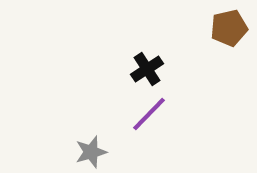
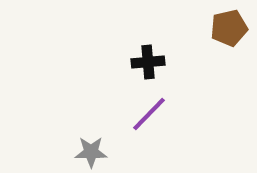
black cross: moved 1 px right, 7 px up; rotated 28 degrees clockwise
gray star: rotated 16 degrees clockwise
